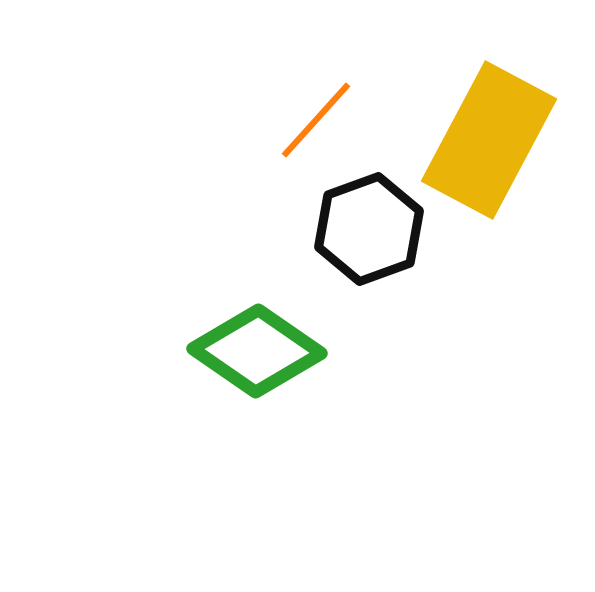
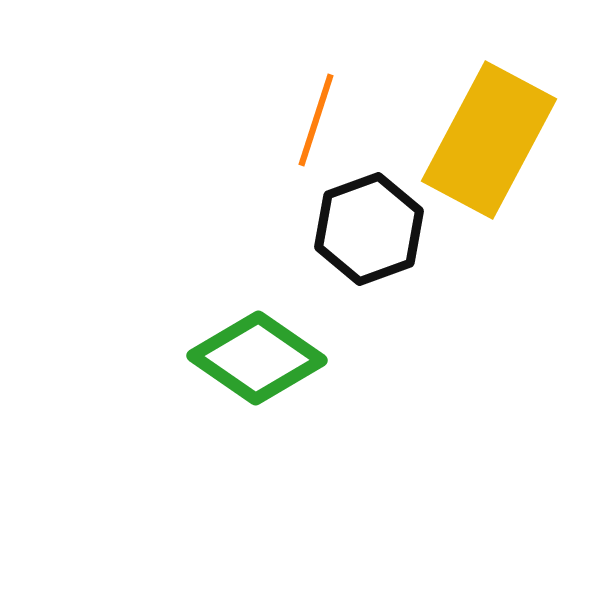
orange line: rotated 24 degrees counterclockwise
green diamond: moved 7 px down
